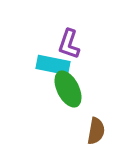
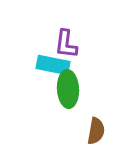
purple L-shape: moved 3 px left; rotated 12 degrees counterclockwise
green ellipse: rotated 24 degrees clockwise
